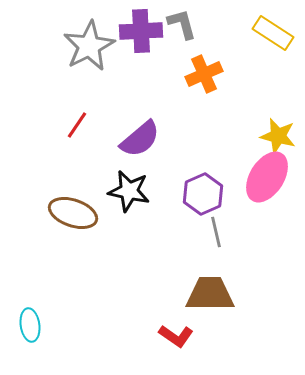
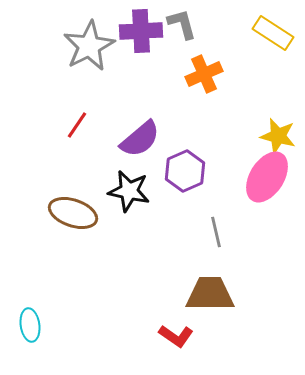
purple hexagon: moved 18 px left, 23 px up
